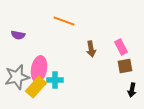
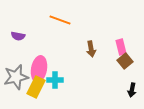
orange line: moved 4 px left, 1 px up
purple semicircle: moved 1 px down
pink rectangle: rotated 14 degrees clockwise
brown square: moved 5 px up; rotated 28 degrees counterclockwise
gray star: moved 1 px left
yellow rectangle: rotated 15 degrees counterclockwise
